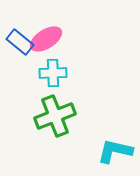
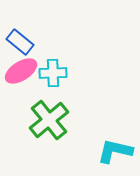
pink ellipse: moved 25 px left, 32 px down
green cross: moved 6 px left, 4 px down; rotated 18 degrees counterclockwise
